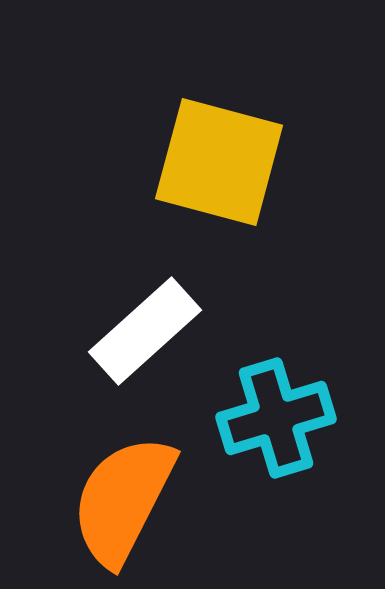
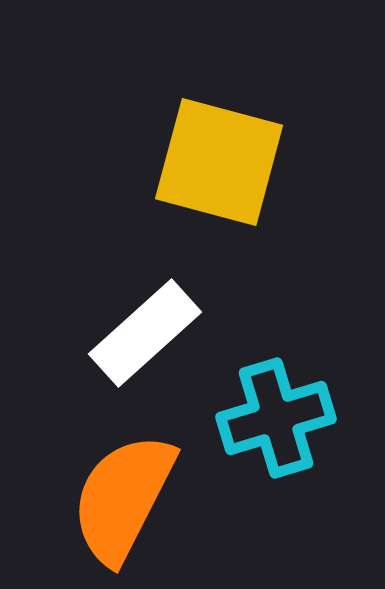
white rectangle: moved 2 px down
orange semicircle: moved 2 px up
